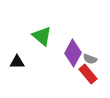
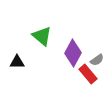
gray semicircle: moved 7 px right, 1 px down; rotated 56 degrees counterclockwise
